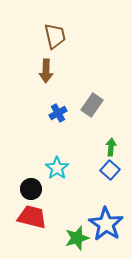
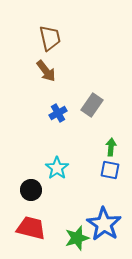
brown trapezoid: moved 5 px left, 2 px down
brown arrow: rotated 40 degrees counterclockwise
blue square: rotated 30 degrees counterclockwise
black circle: moved 1 px down
red trapezoid: moved 1 px left, 11 px down
blue star: moved 2 px left
